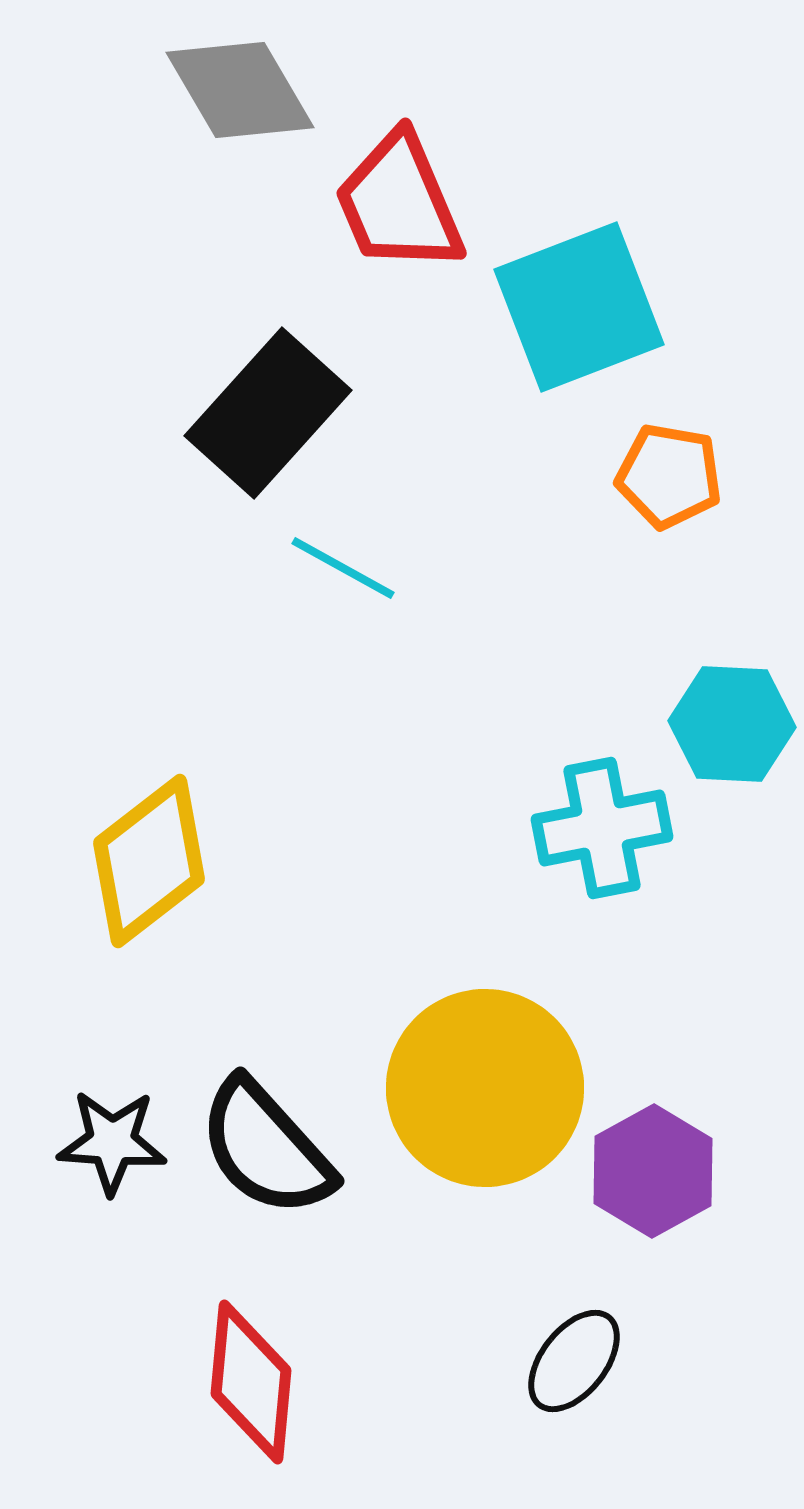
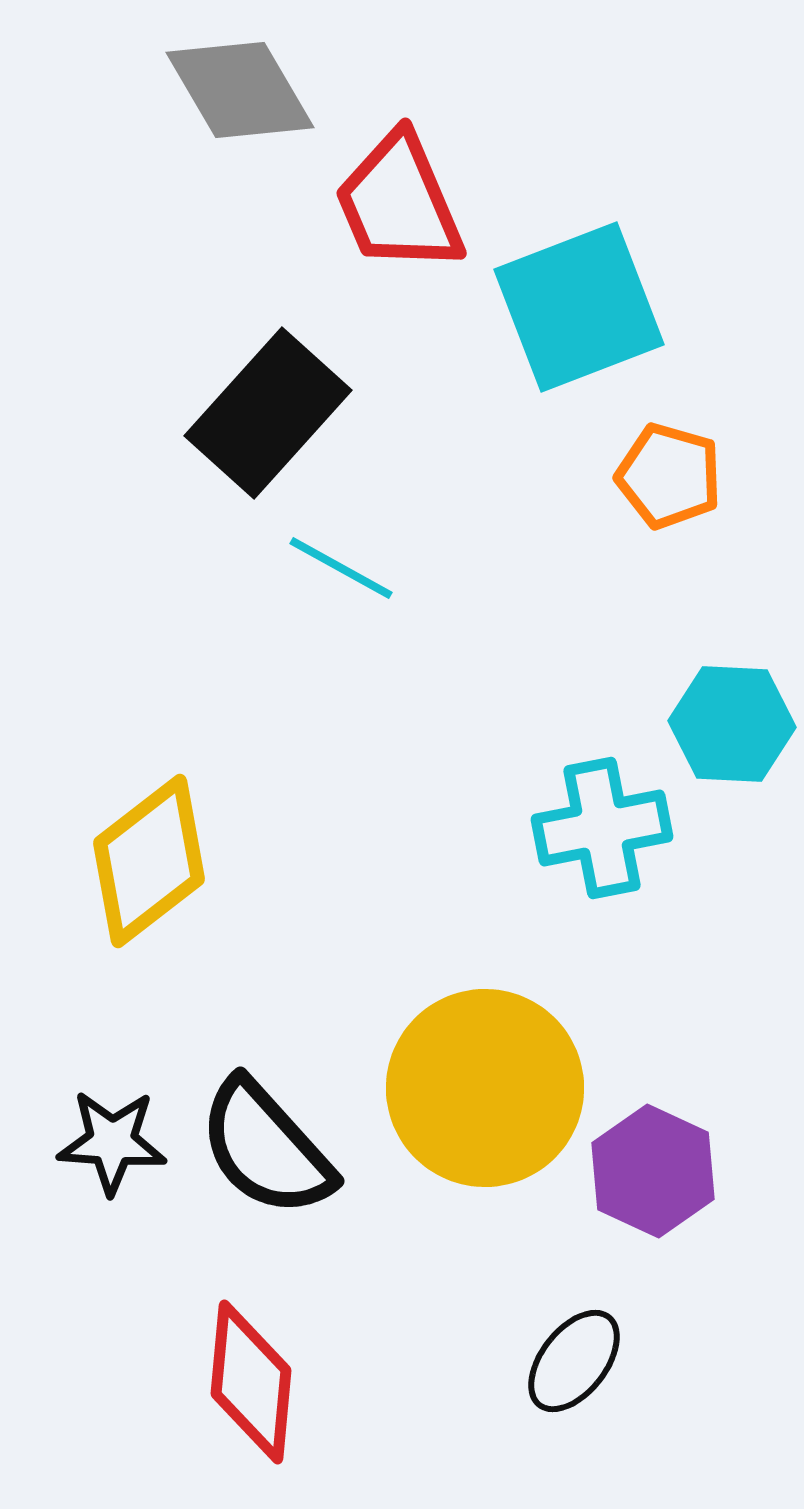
orange pentagon: rotated 6 degrees clockwise
cyan line: moved 2 px left
purple hexagon: rotated 6 degrees counterclockwise
